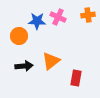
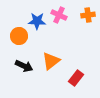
pink cross: moved 1 px right, 2 px up
black arrow: rotated 30 degrees clockwise
red rectangle: rotated 28 degrees clockwise
